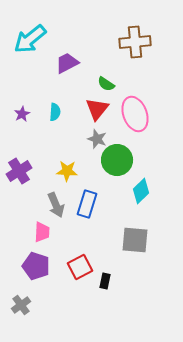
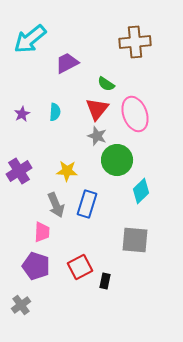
gray star: moved 3 px up
